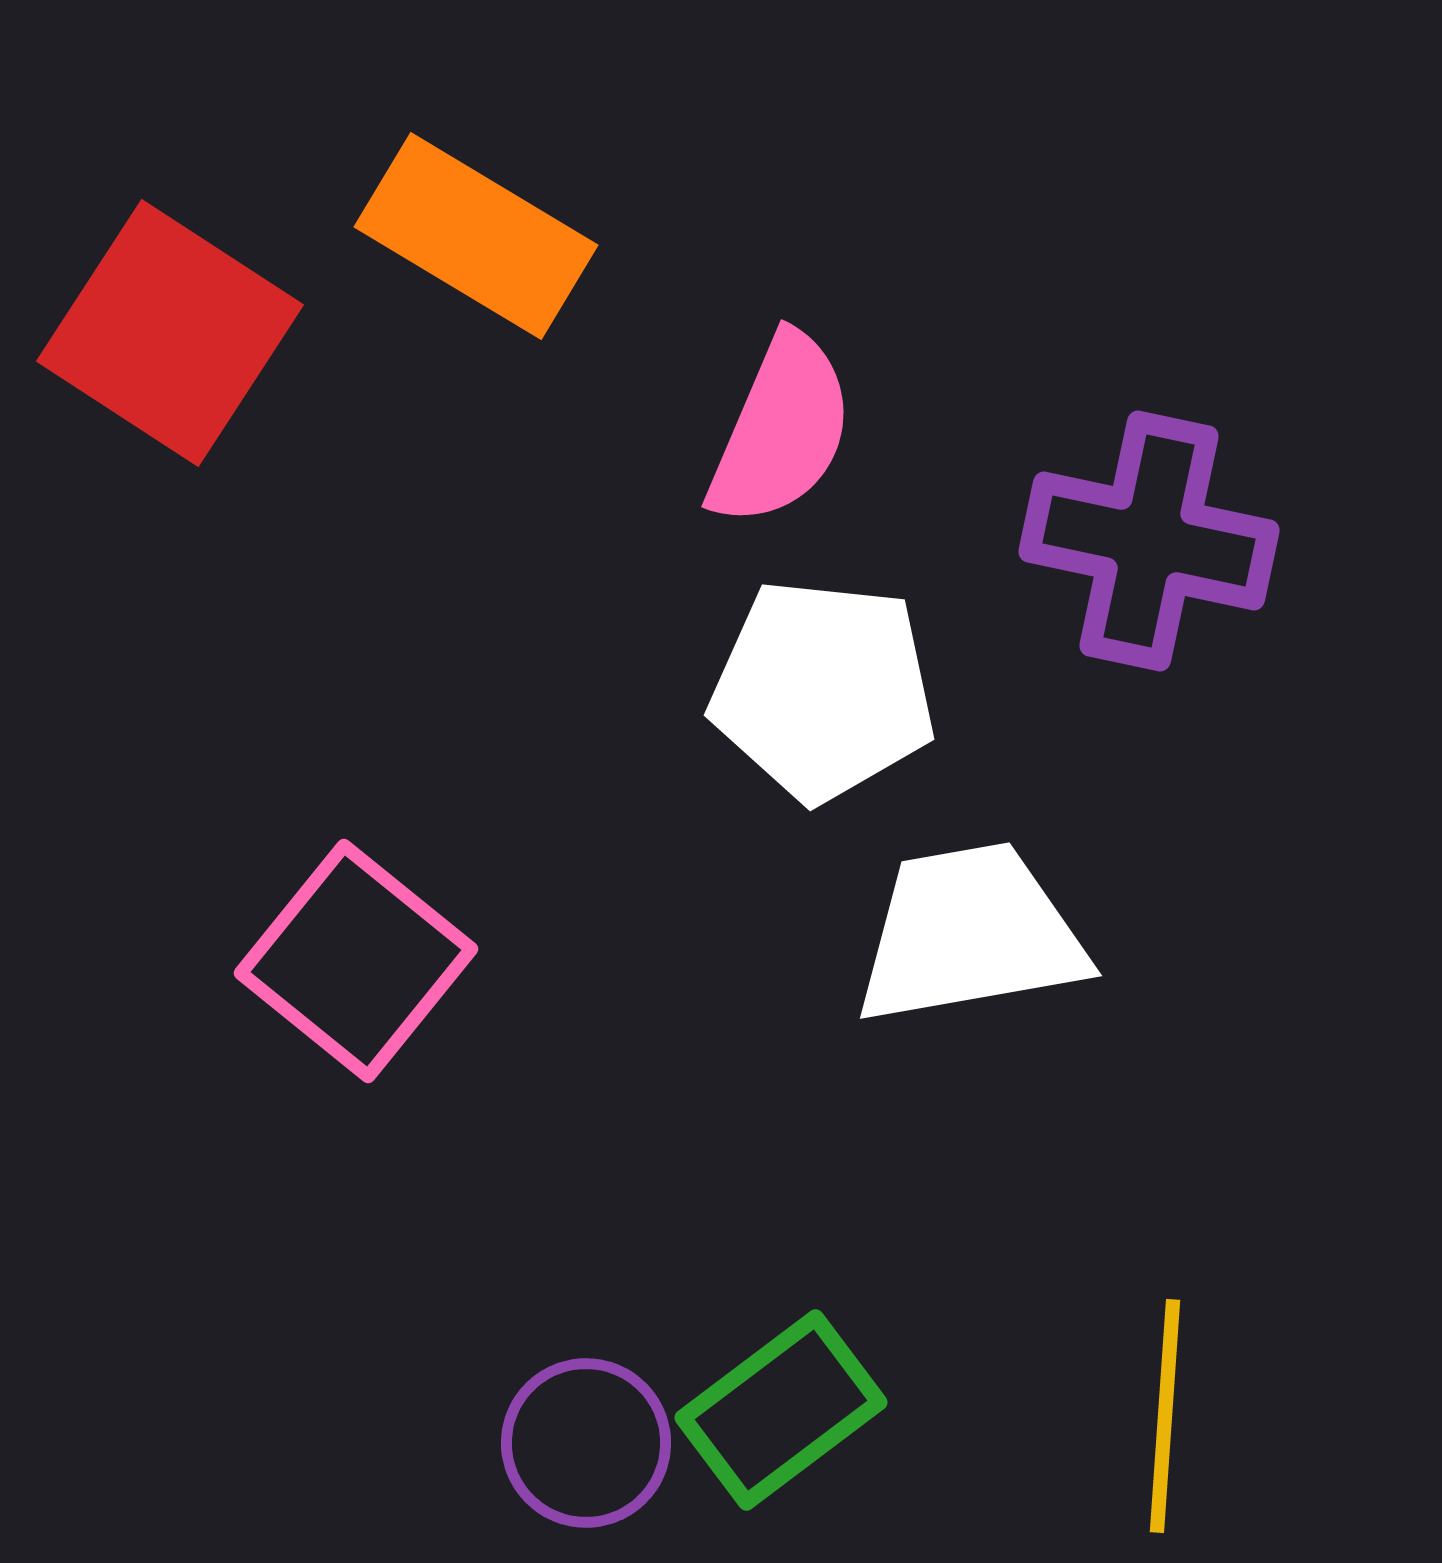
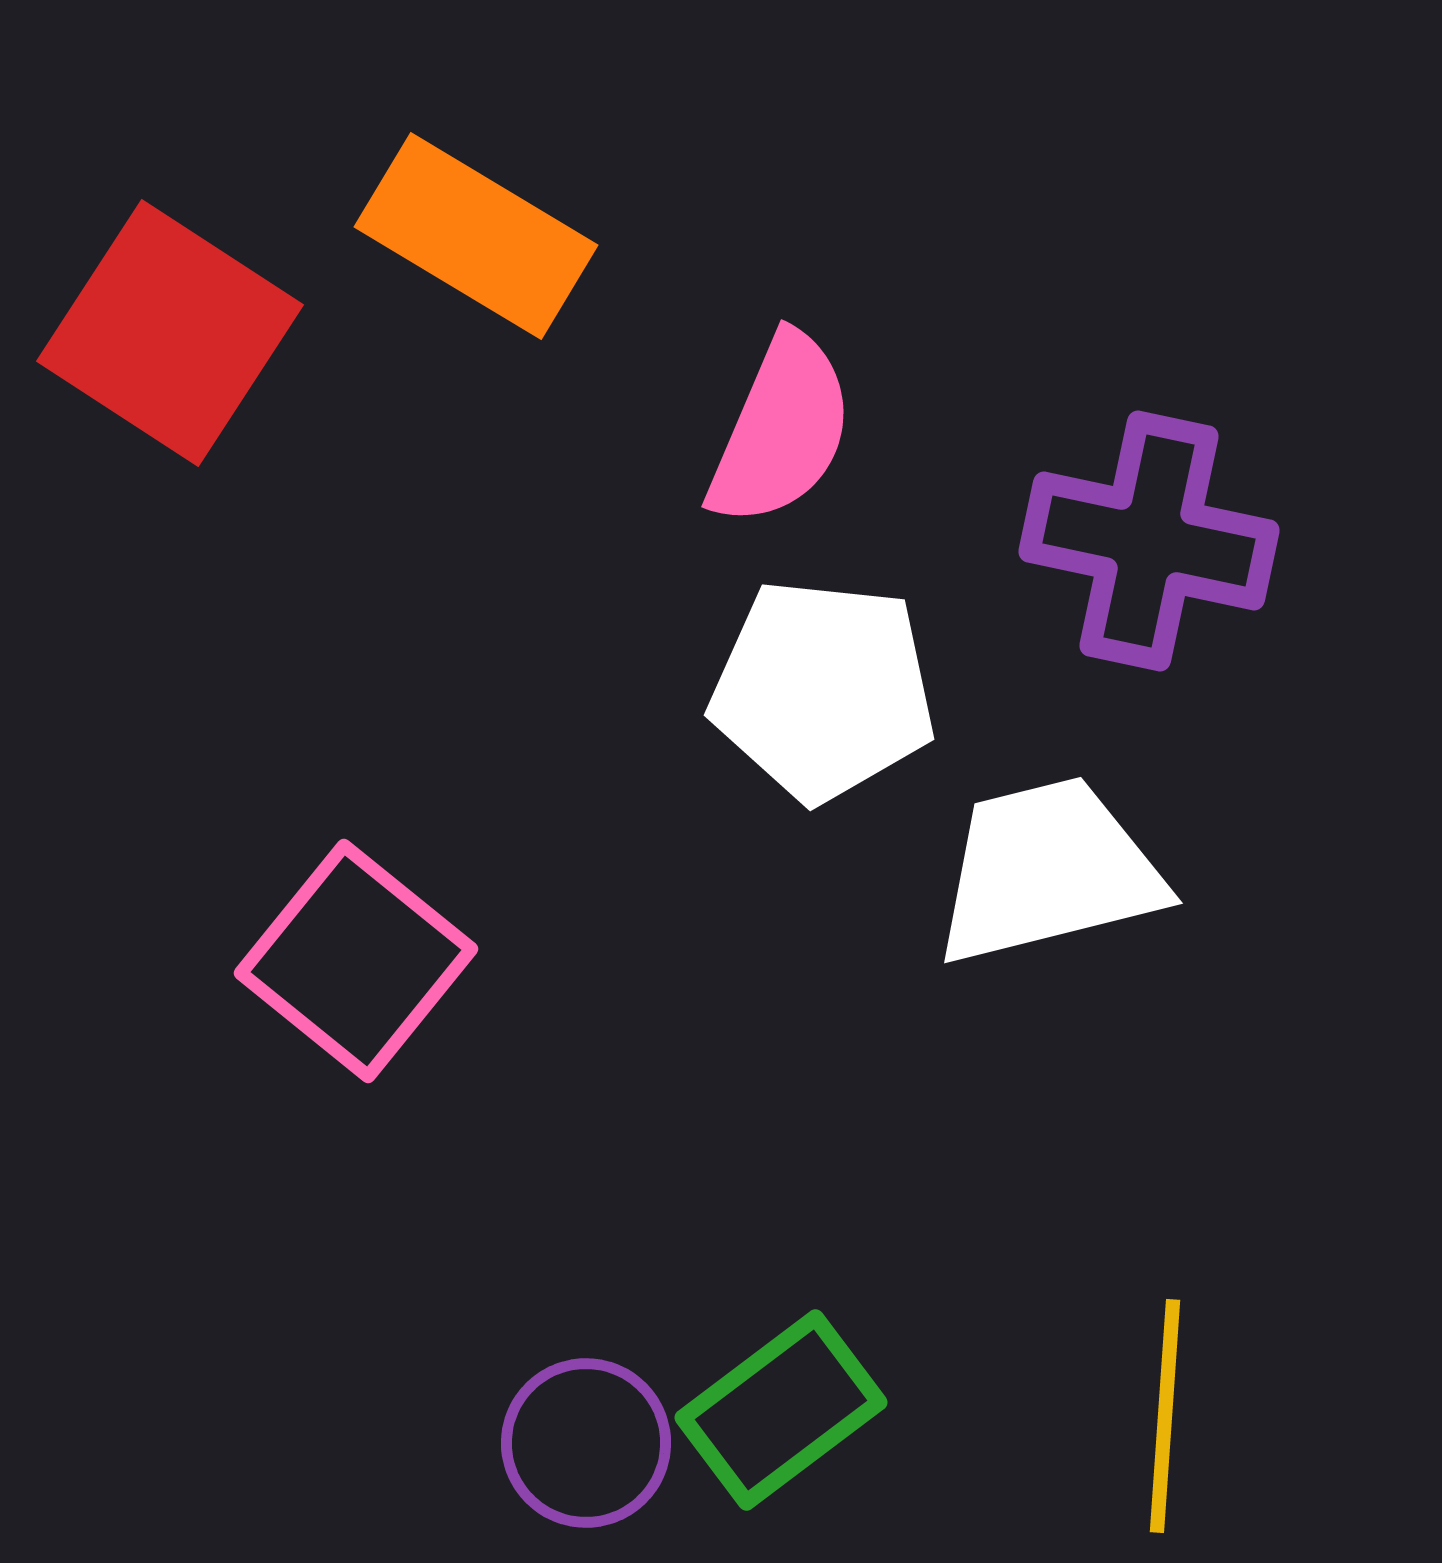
white trapezoid: moved 78 px right, 63 px up; rotated 4 degrees counterclockwise
